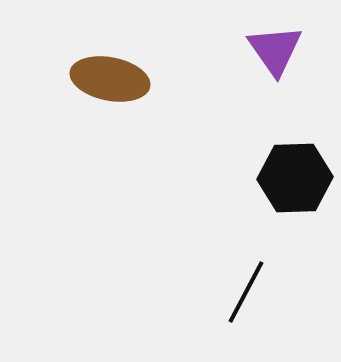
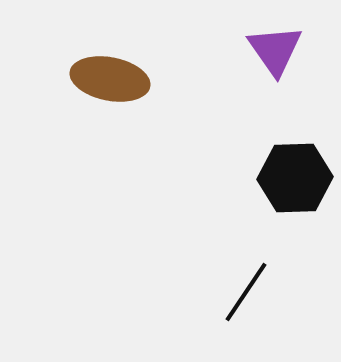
black line: rotated 6 degrees clockwise
